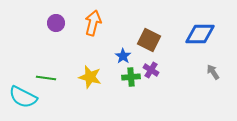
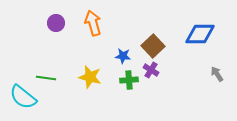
orange arrow: rotated 30 degrees counterclockwise
brown square: moved 4 px right, 6 px down; rotated 20 degrees clockwise
blue star: rotated 28 degrees counterclockwise
gray arrow: moved 4 px right, 2 px down
green cross: moved 2 px left, 3 px down
cyan semicircle: rotated 12 degrees clockwise
